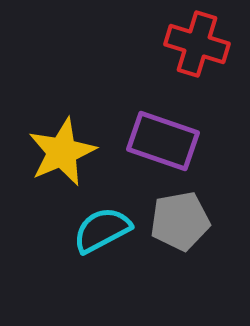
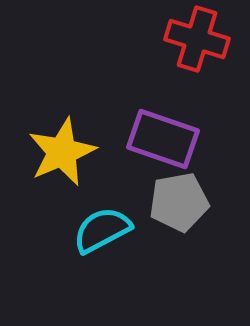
red cross: moved 5 px up
purple rectangle: moved 2 px up
gray pentagon: moved 1 px left, 19 px up
